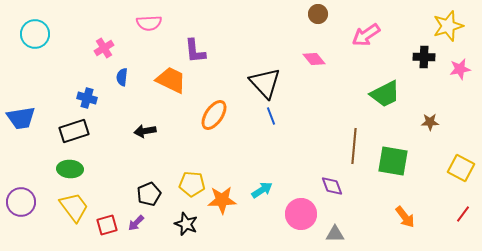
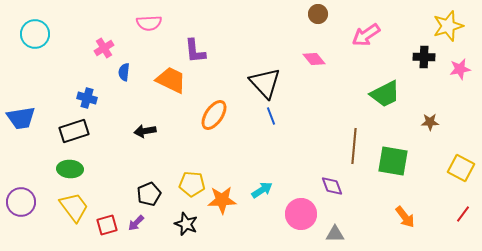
blue semicircle: moved 2 px right, 5 px up
